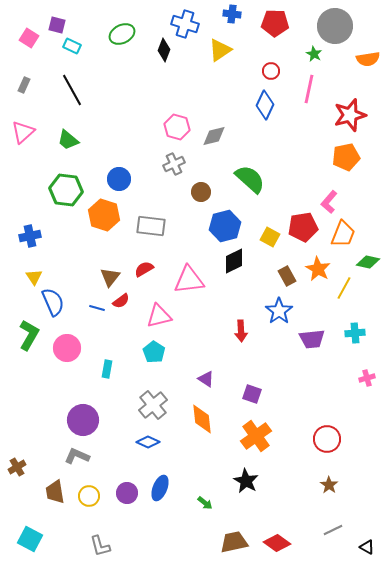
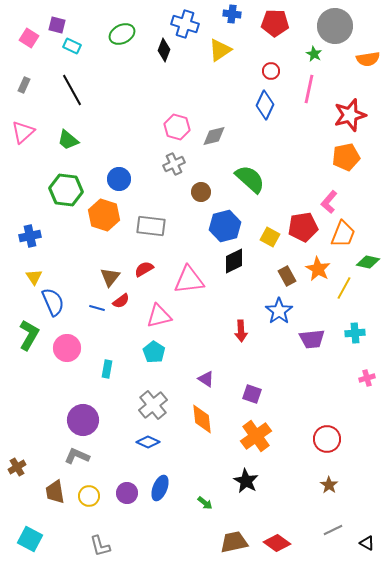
black triangle at (367, 547): moved 4 px up
